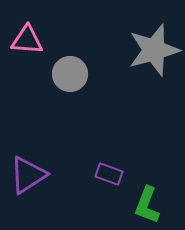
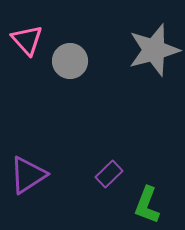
pink triangle: rotated 44 degrees clockwise
gray circle: moved 13 px up
purple rectangle: rotated 64 degrees counterclockwise
